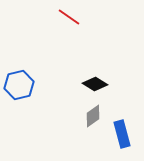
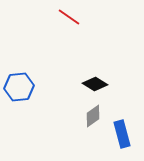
blue hexagon: moved 2 px down; rotated 8 degrees clockwise
